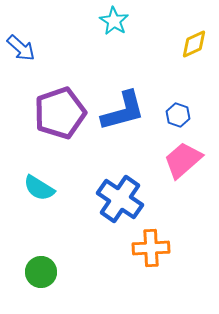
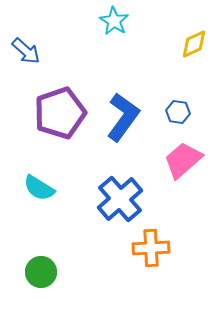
blue arrow: moved 5 px right, 3 px down
blue L-shape: moved 6 px down; rotated 39 degrees counterclockwise
blue hexagon: moved 3 px up; rotated 10 degrees counterclockwise
blue cross: rotated 15 degrees clockwise
